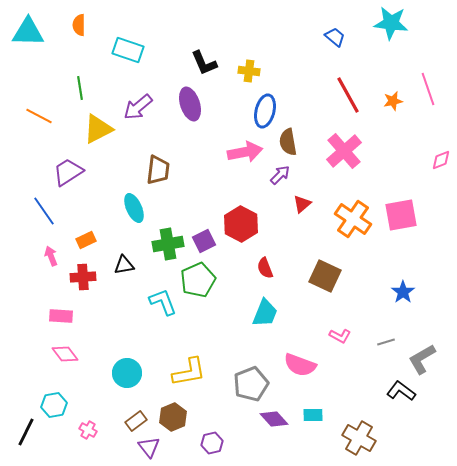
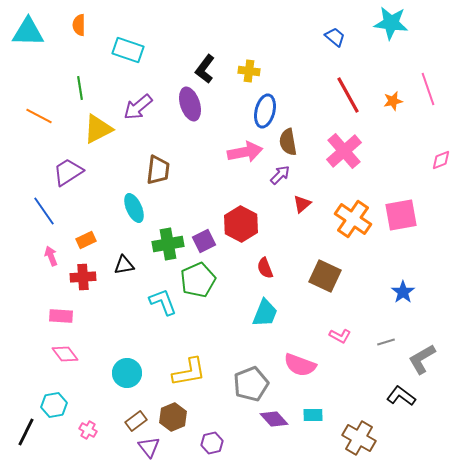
black L-shape at (204, 63): moved 1 px right, 6 px down; rotated 60 degrees clockwise
black L-shape at (401, 391): moved 5 px down
